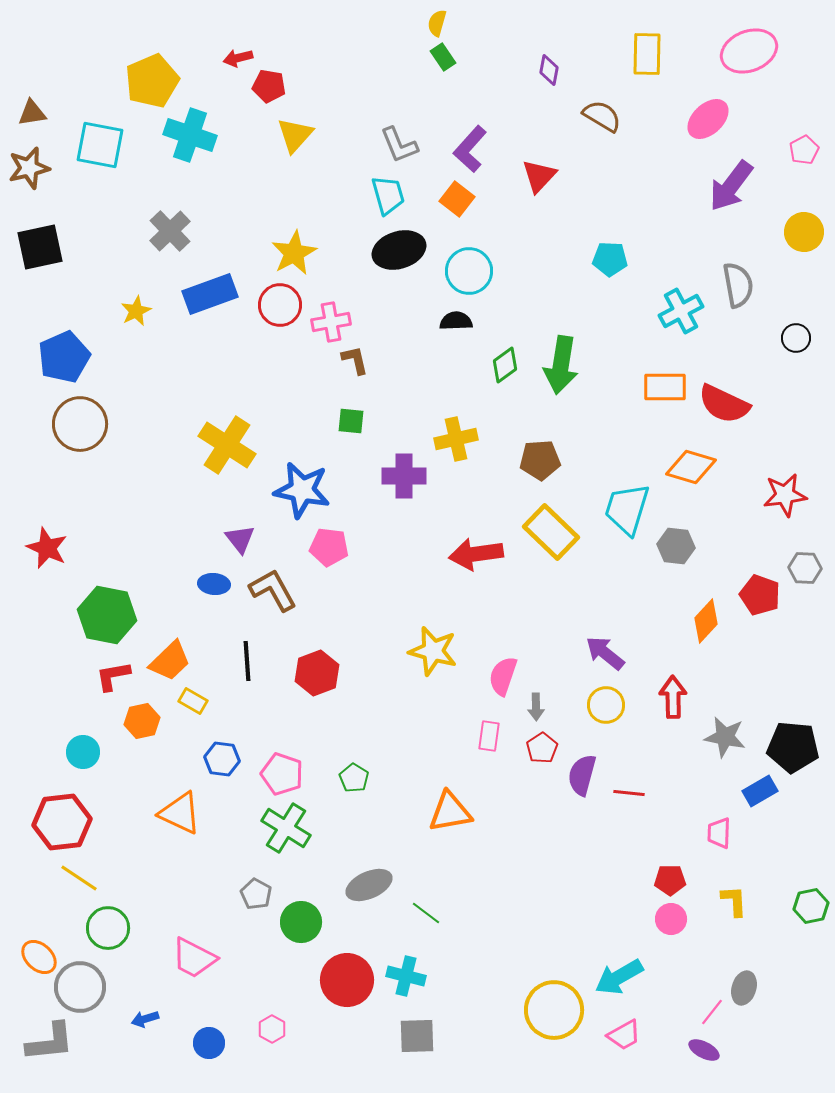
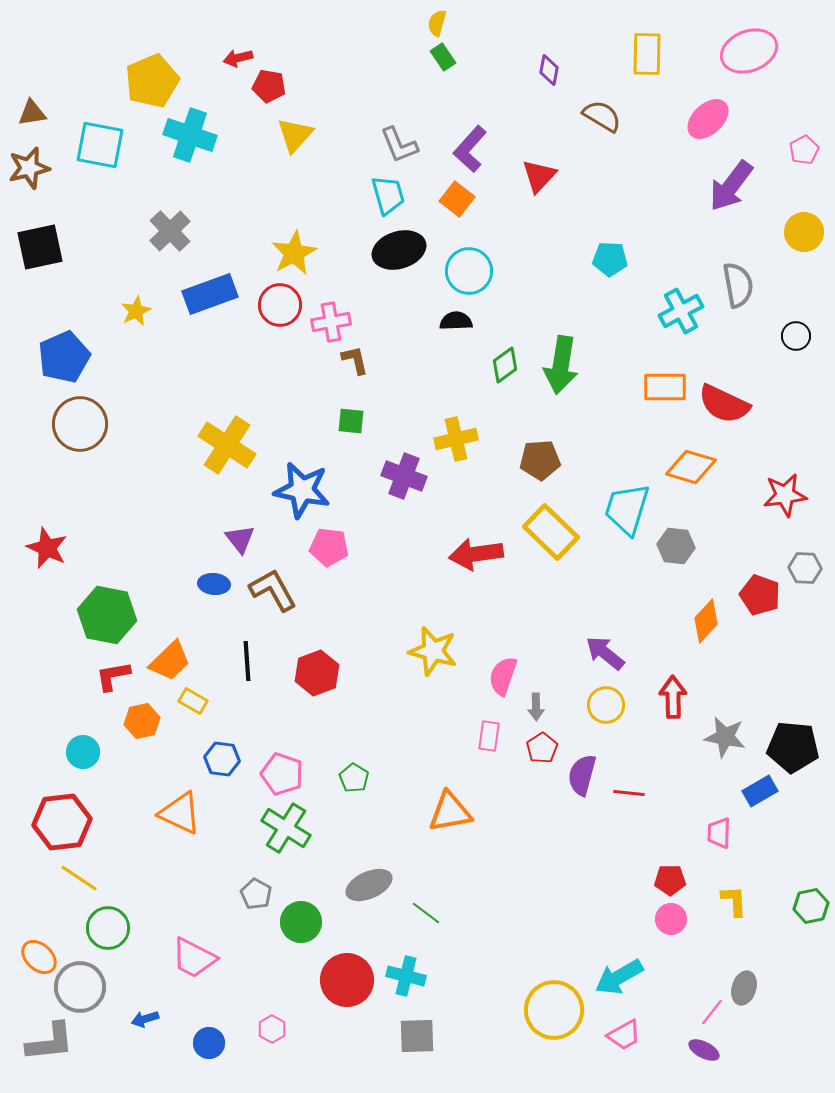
black circle at (796, 338): moved 2 px up
purple cross at (404, 476): rotated 21 degrees clockwise
